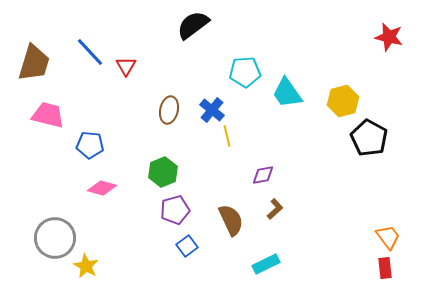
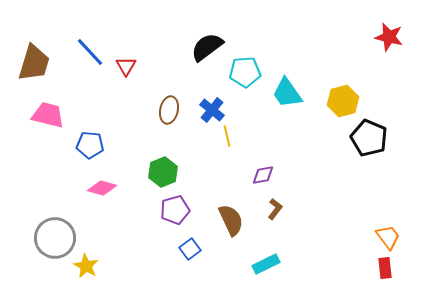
black semicircle: moved 14 px right, 22 px down
black pentagon: rotated 6 degrees counterclockwise
brown L-shape: rotated 10 degrees counterclockwise
blue square: moved 3 px right, 3 px down
